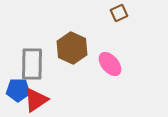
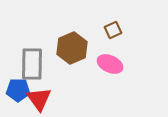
brown square: moved 6 px left, 17 px down
brown hexagon: rotated 12 degrees clockwise
pink ellipse: rotated 25 degrees counterclockwise
red triangle: moved 3 px right, 1 px up; rotated 32 degrees counterclockwise
